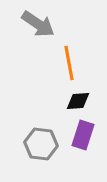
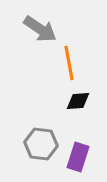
gray arrow: moved 2 px right, 5 px down
purple rectangle: moved 5 px left, 22 px down
